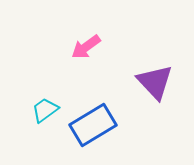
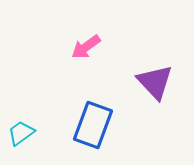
cyan trapezoid: moved 24 px left, 23 px down
blue rectangle: rotated 39 degrees counterclockwise
